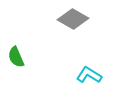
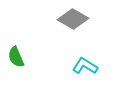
cyan L-shape: moved 4 px left, 9 px up
